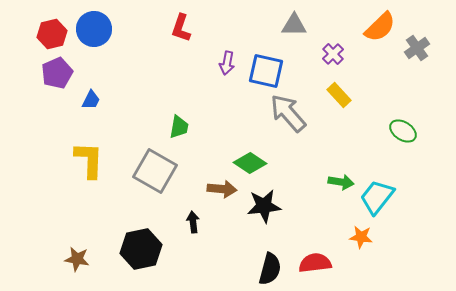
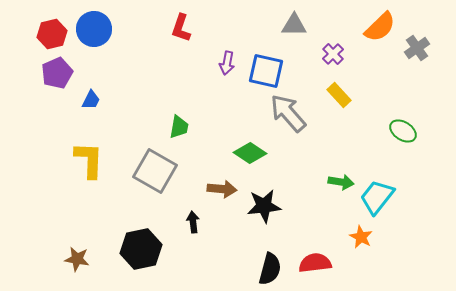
green diamond: moved 10 px up
orange star: rotated 20 degrees clockwise
